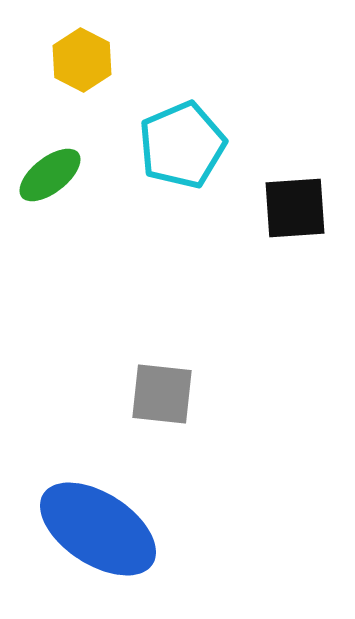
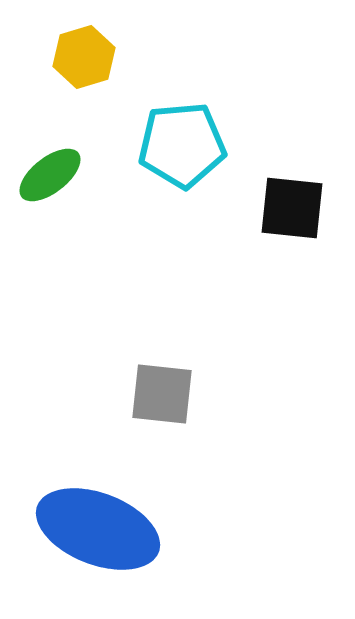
yellow hexagon: moved 2 px right, 3 px up; rotated 16 degrees clockwise
cyan pentagon: rotated 18 degrees clockwise
black square: moved 3 px left; rotated 10 degrees clockwise
blue ellipse: rotated 12 degrees counterclockwise
